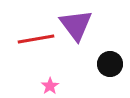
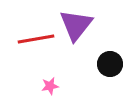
purple triangle: rotated 15 degrees clockwise
pink star: rotated 24 degrees clockwise
